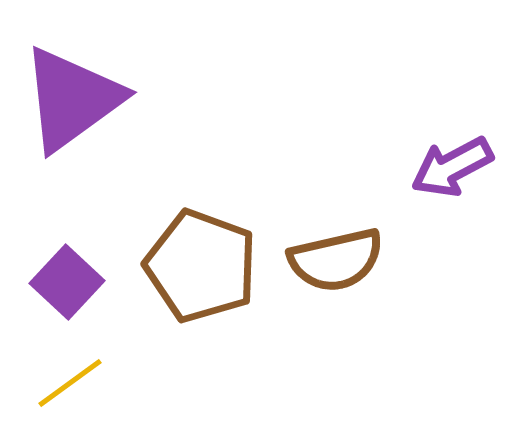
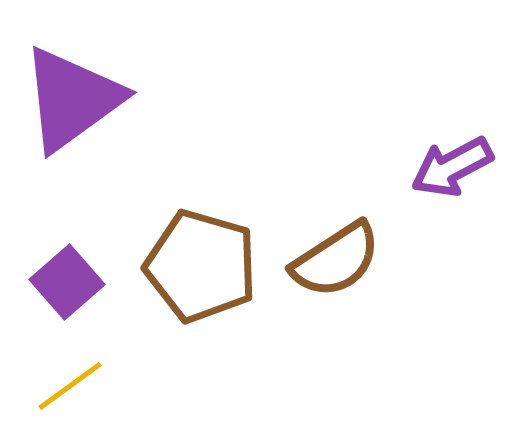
brown semicircle: rotated 20 degrees counterclockwise
brown pentagon: rotated 4 degrees counterclockwise
purple square: rotated 6 degrees clockwise
yellow line: moved 3 px down
